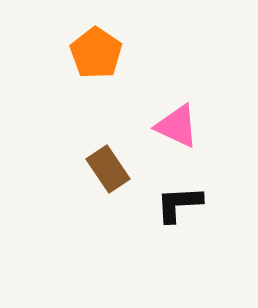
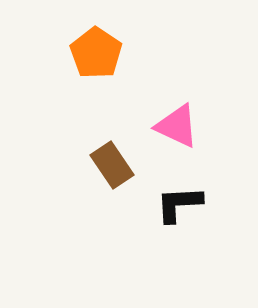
brown rectangle: moved 4 px right, 4 px up
